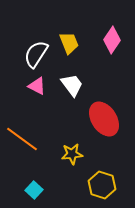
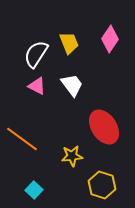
pink diamond: moved 2 px left, 1 px up
red ellipse: moved 8 px down
yellow star: moved 2 px down
